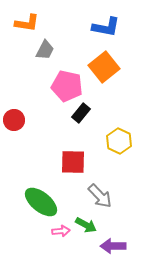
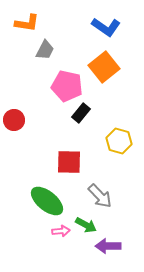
blue L-shape: rotated 24 degrees clockwise
yellow hexagon: rotated 10 degrees counterclockwise
red square: moved 4 px left
green ellipse: moved 6 px right, 1 px up
purple arrow: moved 5 px left
